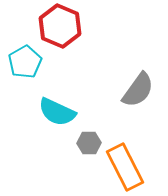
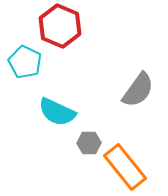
cyan pentagon: rotated 16 degrees counterclockwise
orange rectangle: rotated 12 degrees counterclockwise
